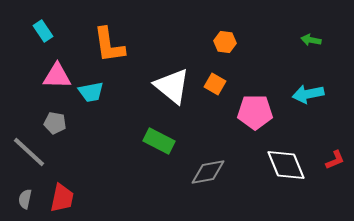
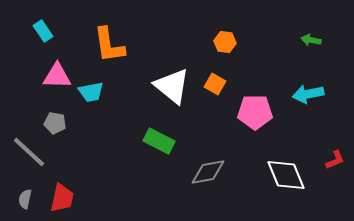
white diamond: moved 10 px down
